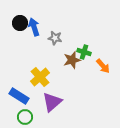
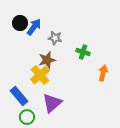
blue arrow: rotated 54 degrees clockwise
green cross: moved 1 px left
brown star: moved 25 px left
orange arrow: moved 7 px down; rotated 126 degrees counterclockwise
yellow cross: moved 2 px up
blue rectangle: rotated 18 degrees clockwise
purple triangle: moved 1 px down
green circle: moved 2 px right
